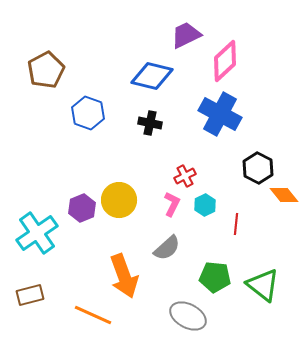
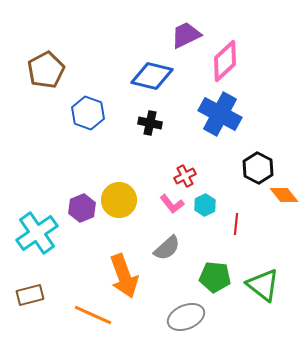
pink L-shape: rotated 115 degrees clockwise
gray ellipse: moved 2 px left, 1 px down; rotated 51 degrees counterclockwise
